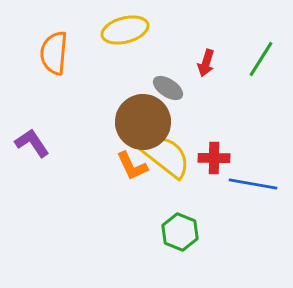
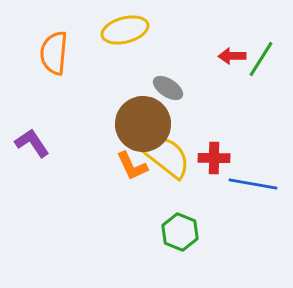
red arrow: moved 26 px right, 7 px up; rotated 72 degrees clockwise
brown circle: moved 2 px down
